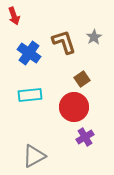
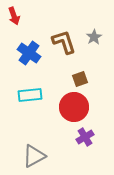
brown square: moved 2 px left; rotated 14 degrees clockwise
